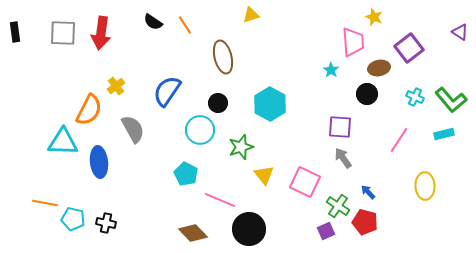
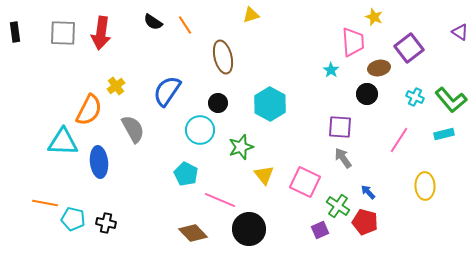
purple square at (326, 231): moved 6 px left, 1 px up
